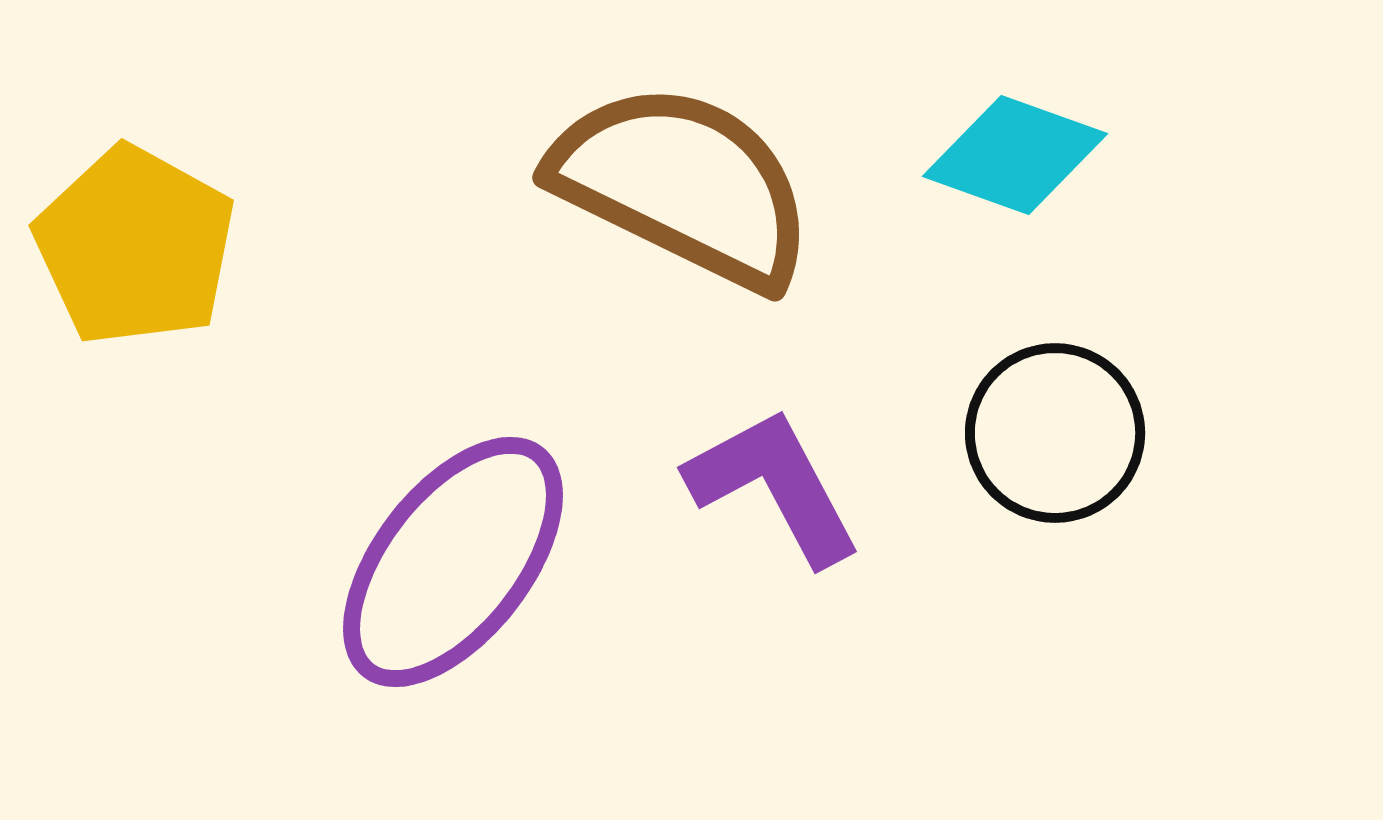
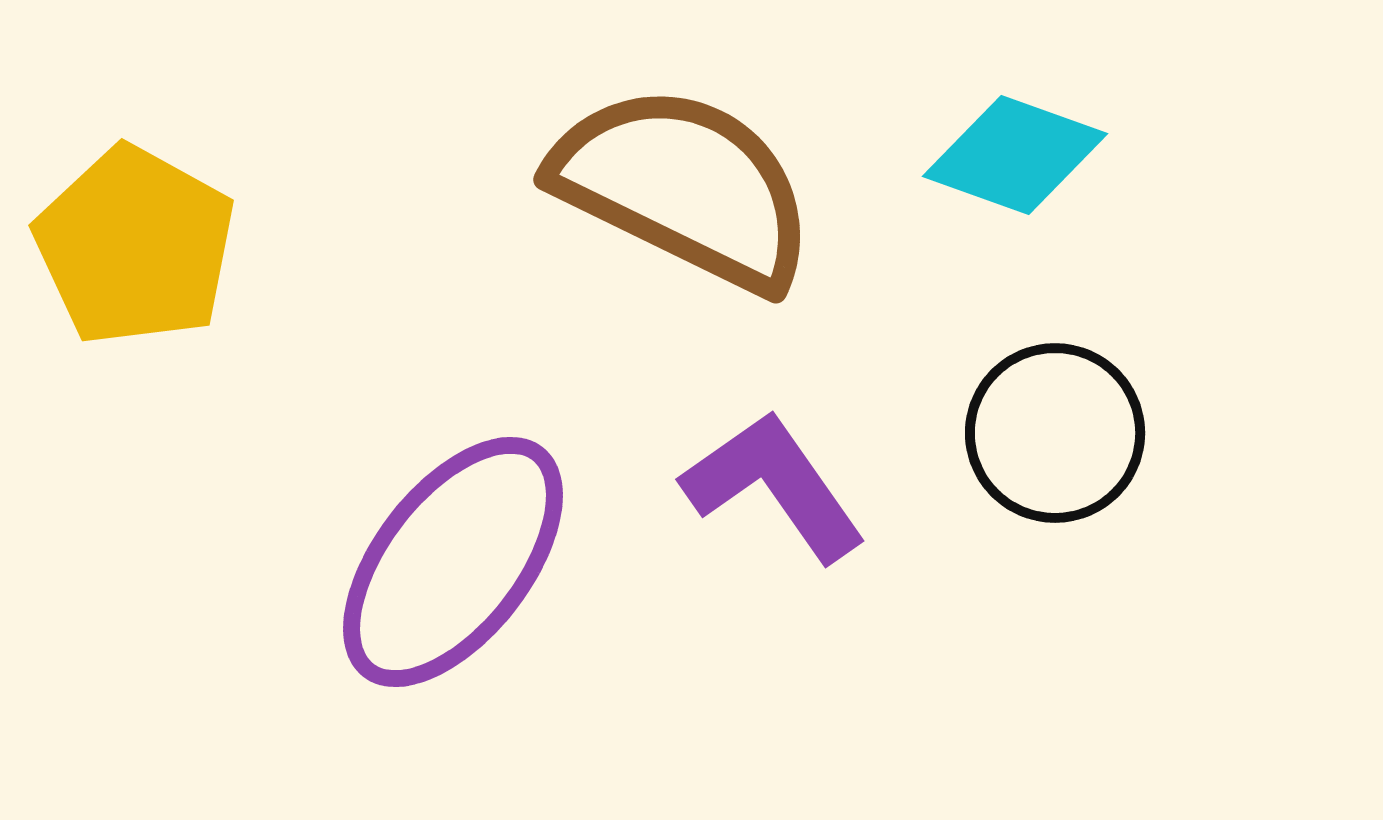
brown semicircle: moved 1 px right, 2 px down
purple L-shape: rotated 7 degrees counterclockwise
